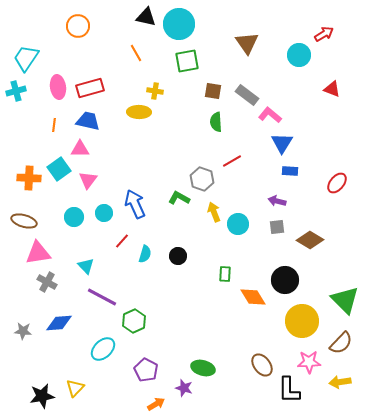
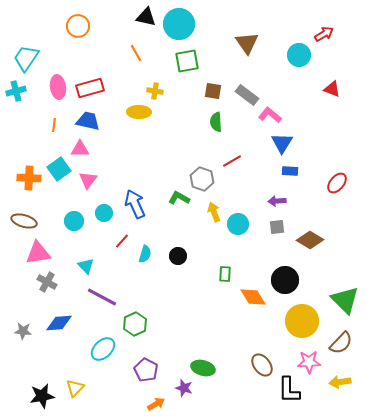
purple arrow at (277, 201): rotated 18 degrees counterclockwise
cyan circle at (74, 217): moved 4 px down
green hexagon at (134, 321): moved 1 px right, 3 px down
